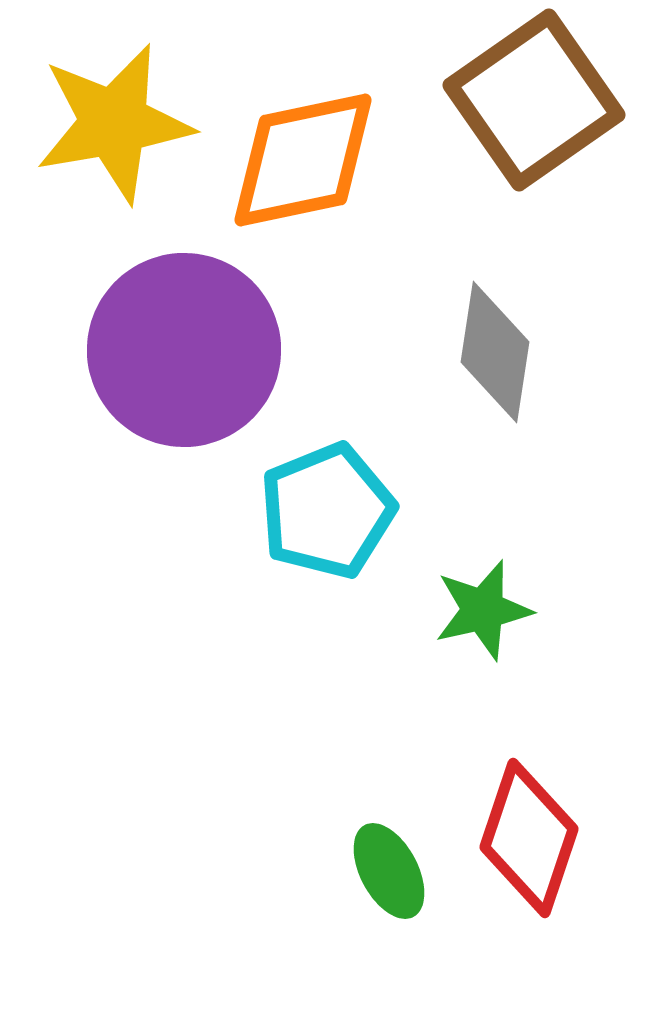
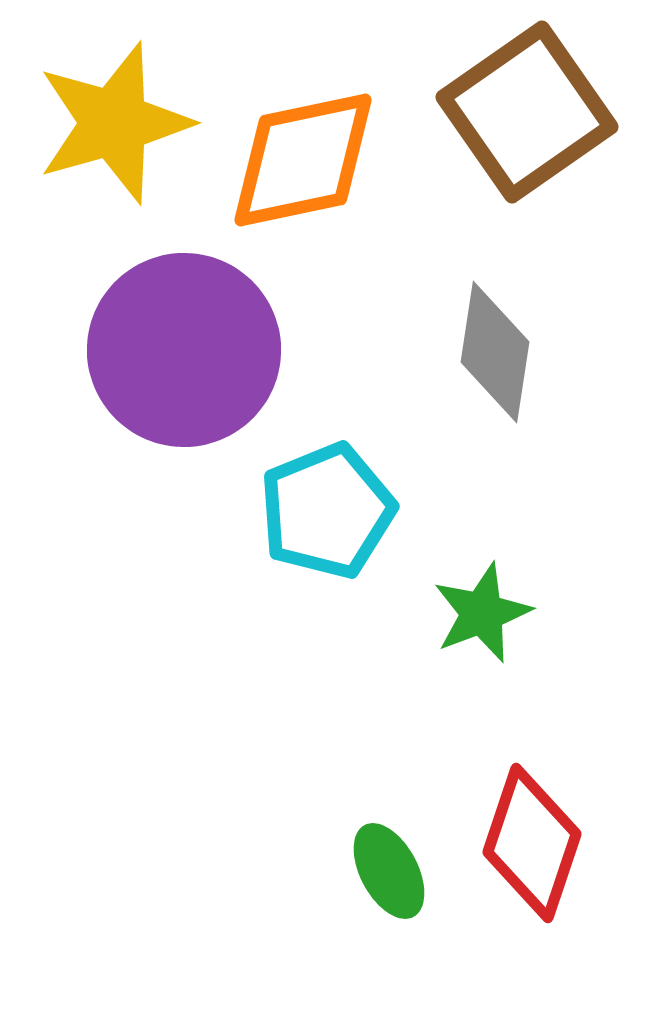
brown square: moved 7 px left, 12 px down
yellow star: rotated 6 degrees counterclockwise
green star: moved 1 px left, 3 px down; rotated 8 degrees counterclockwise
red diamond: moved 3 px right, 5 px down
